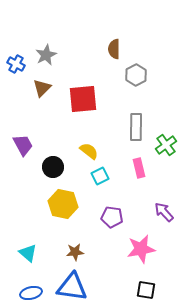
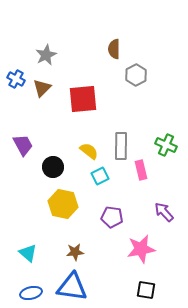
blue cross: moved 15 px down
gray rectangle: moved 15 px left, 19 px down
green cross: rotated 30 degrees counterclockwise
pink rectangle: moved 2 px right, 2 px down
